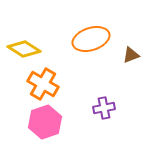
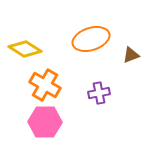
yellow diamond: moved 1 px right
orange cross: moved 2 px right, 1 px down
purple cross: moved 5 px left, 15 px up
pink hexagon: rotated 20 degrees clockwise
